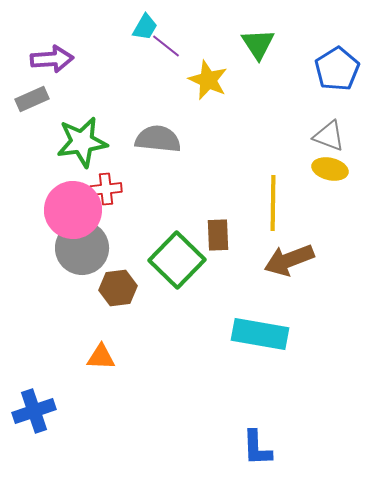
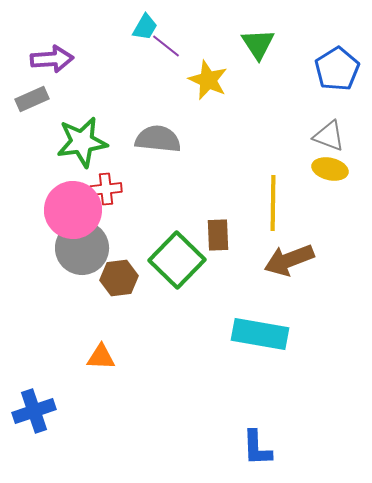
brown hexagon: moved 1 px right, 10 px up
